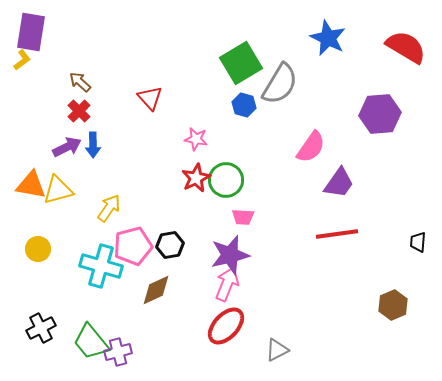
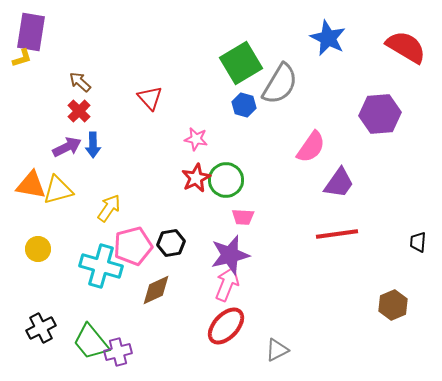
yellow L-shape: moved 2 px up; rotated 20 degrees clockwise
black hexagon: moved 1 px right, 2 px up
